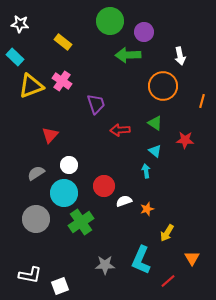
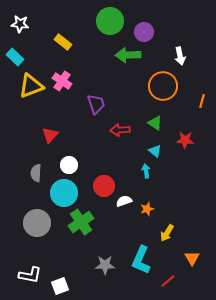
gray semicircle: rotated 54 degrees counterclockwise
gray circle: moved 1 px right, 4 px down
